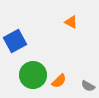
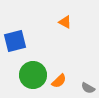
orange triangle: moved 6 px left
blue square: rotated 15 degrees clockwise
gray semicircle: moved 2 px down
